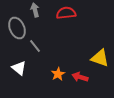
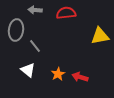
gray arrow: rotated 72 degrees counterclockwise
gray ellipse: moved 1 px left, 2 px down; rotated 30 degrees clockwise
yellow triangle: moved 22 px up; rotated 30 degrees counterclockwise
white triangle: moved 9 px right, 2 px down
